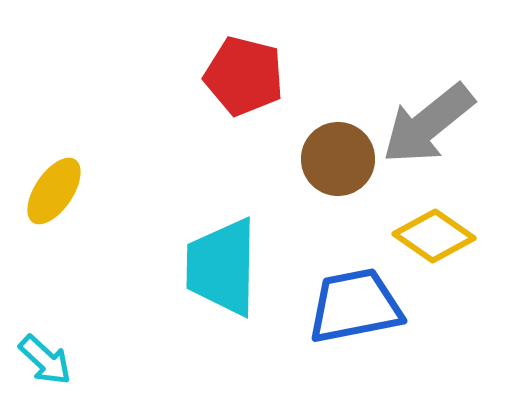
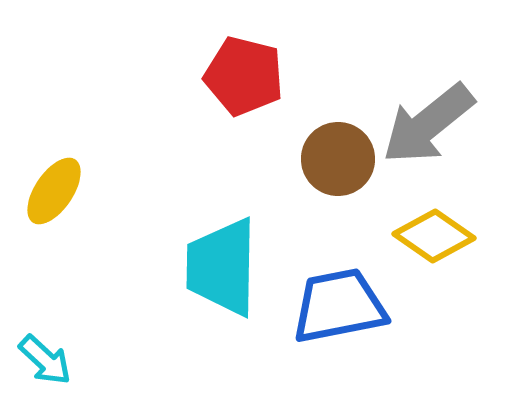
blue trapezoid: moved 16 px left
